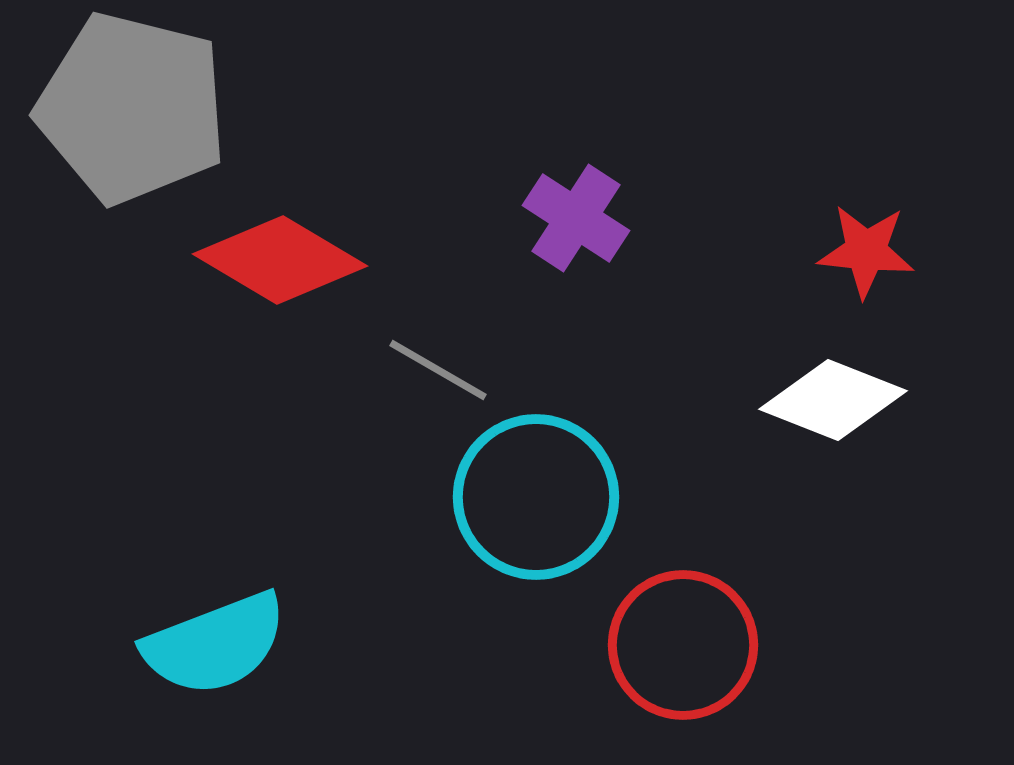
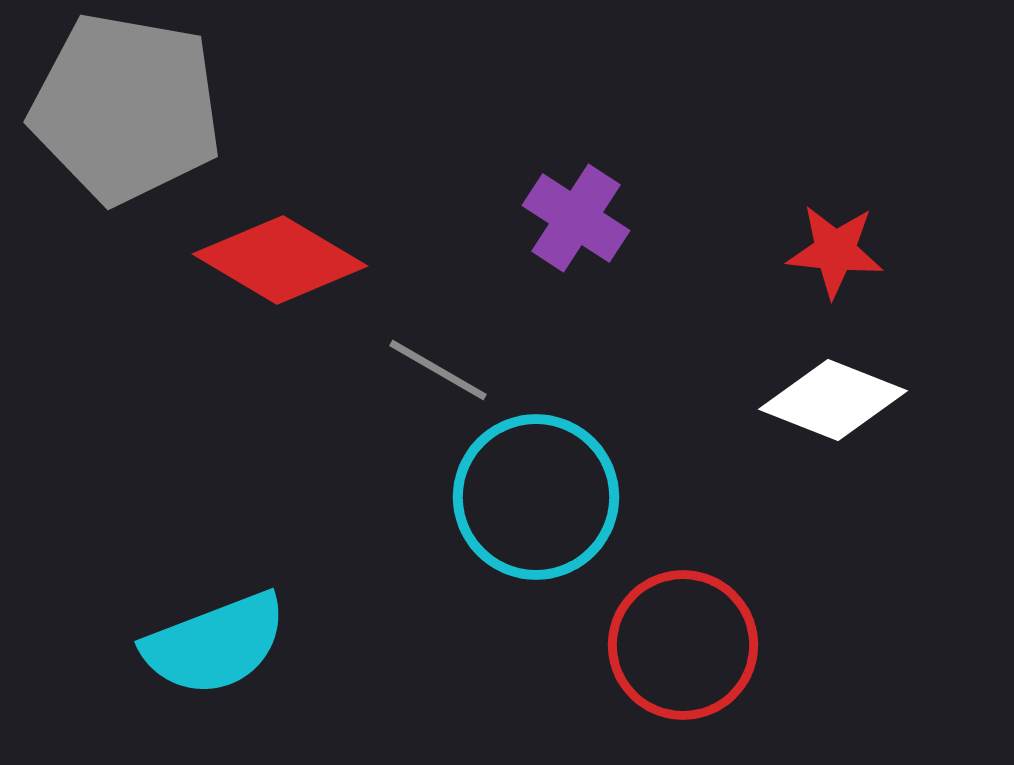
gray pentagon: moved 6 px left; rotated 4 degrees counterclockwise
red star: moved 31 px left
